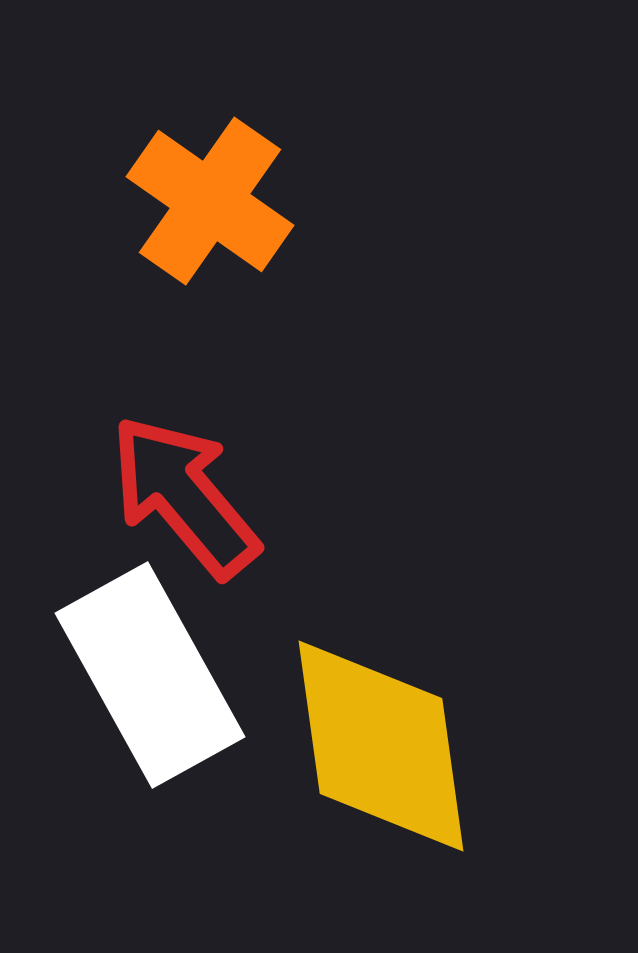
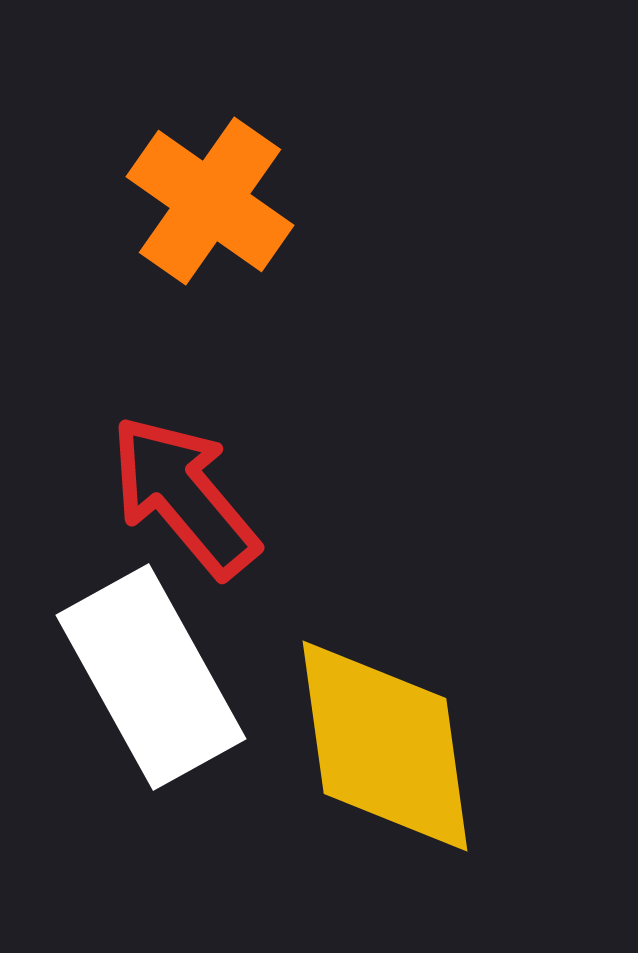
white rectangle: moved 1 px right, 2 px down
yellow diamond: moved 4 px right
